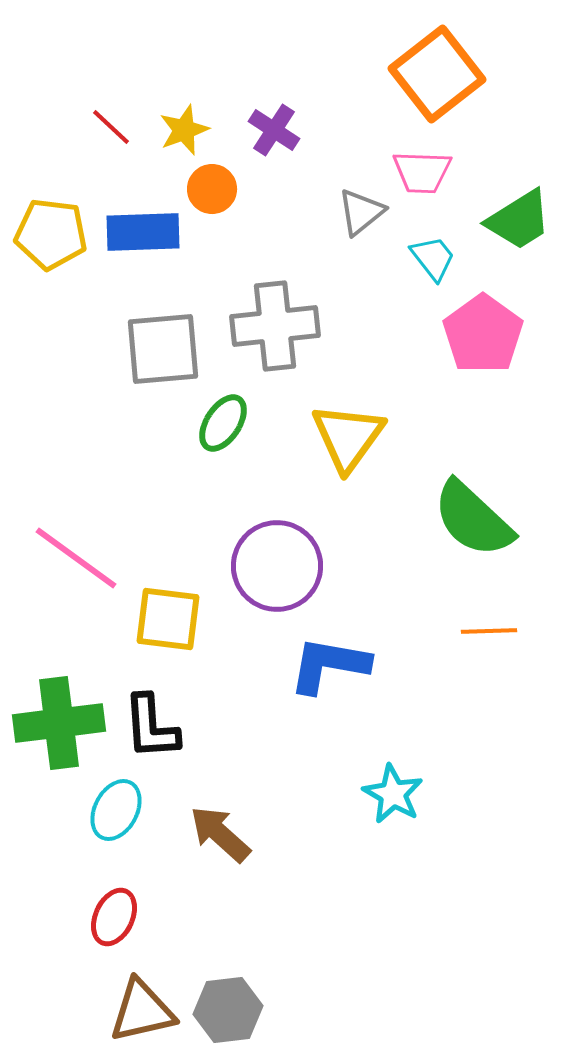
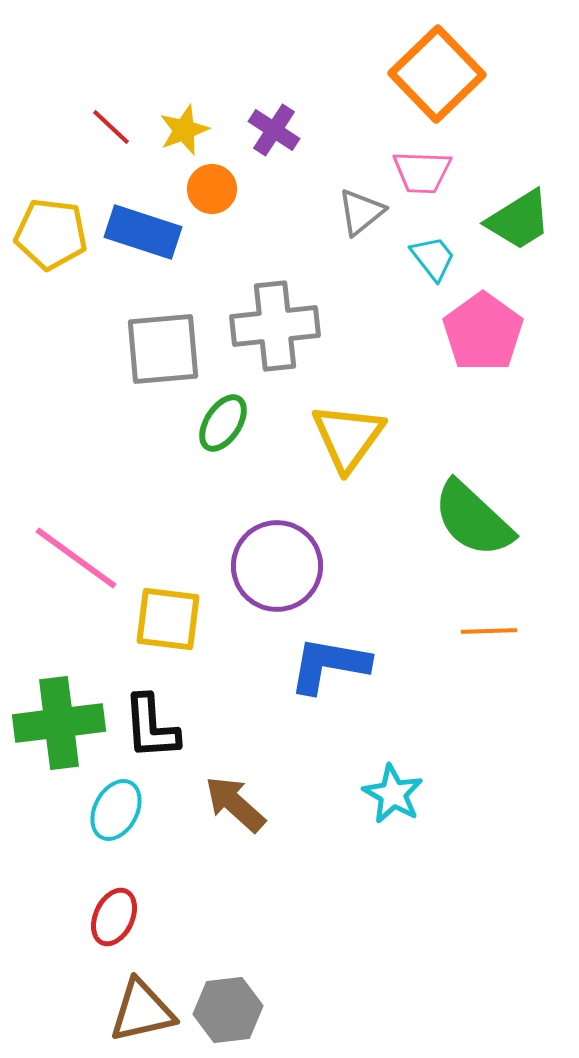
orange square: rotated 6 degrees counterclockwise
blue rectangle: rotated 20 degrees clockwise
pink pentagon: moved 2 px up
brown arrow: moved 15 px right, 30 px up
